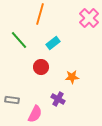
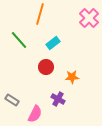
red circle: moved 5 px right
gray rectangle: rotated 24 degrees clockwise
